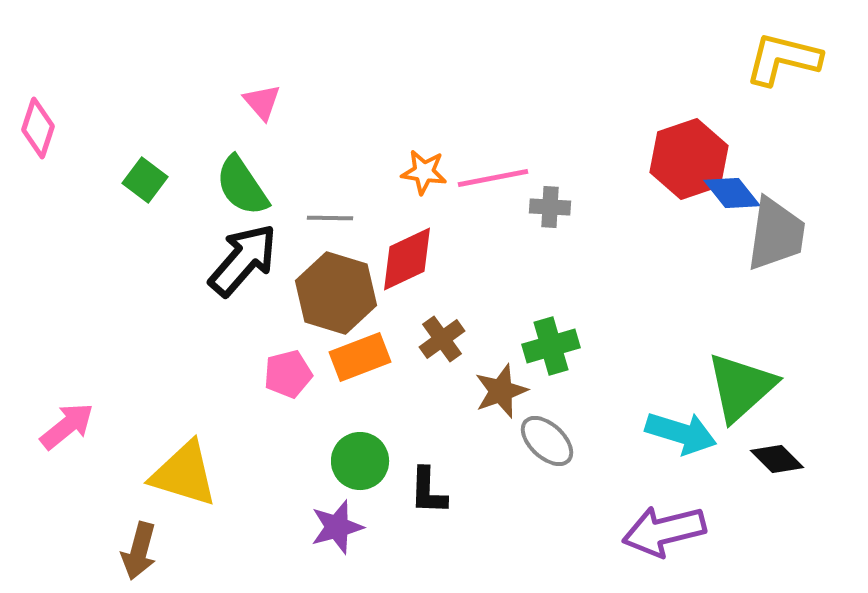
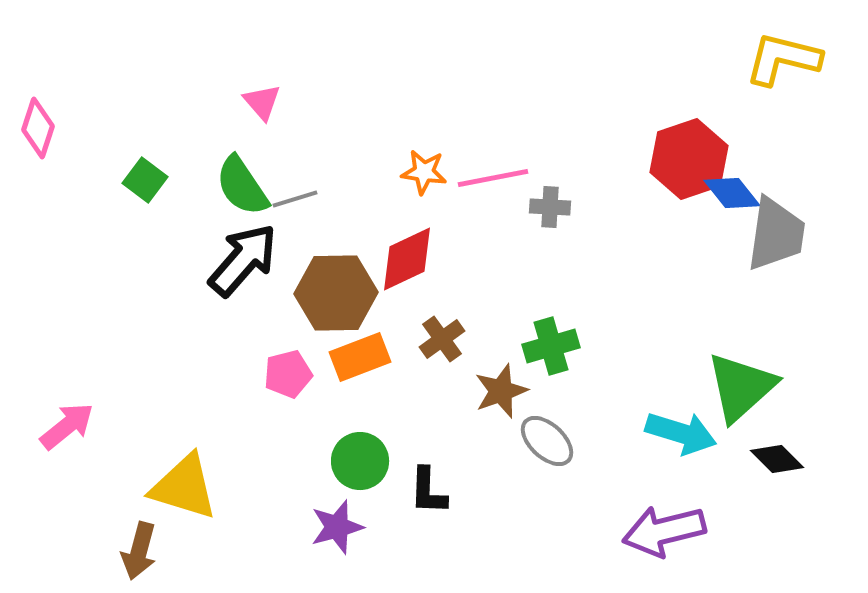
gray line: moved 35 px left, 19 px up; rotated 18 degrees counterclockwise
brown hexagon: rotated 18 degrees counterclockwise
yellow triangle: moved 13 px down
